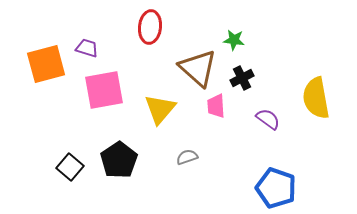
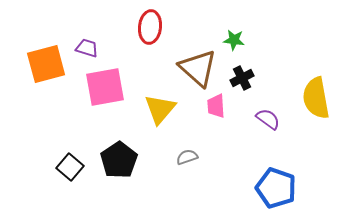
pink square: moved 1 px right, 3 px up
